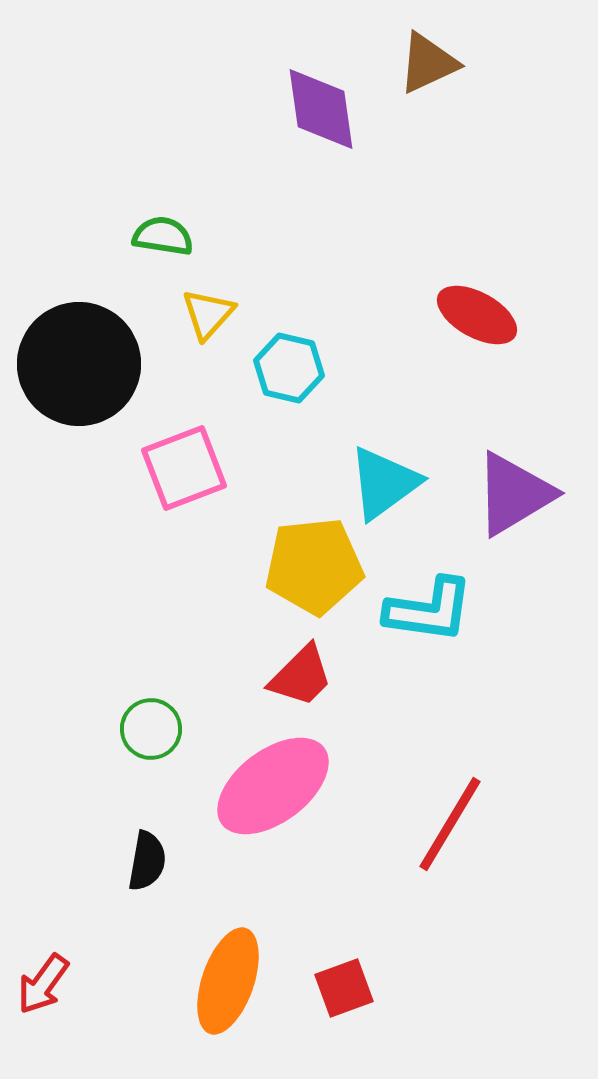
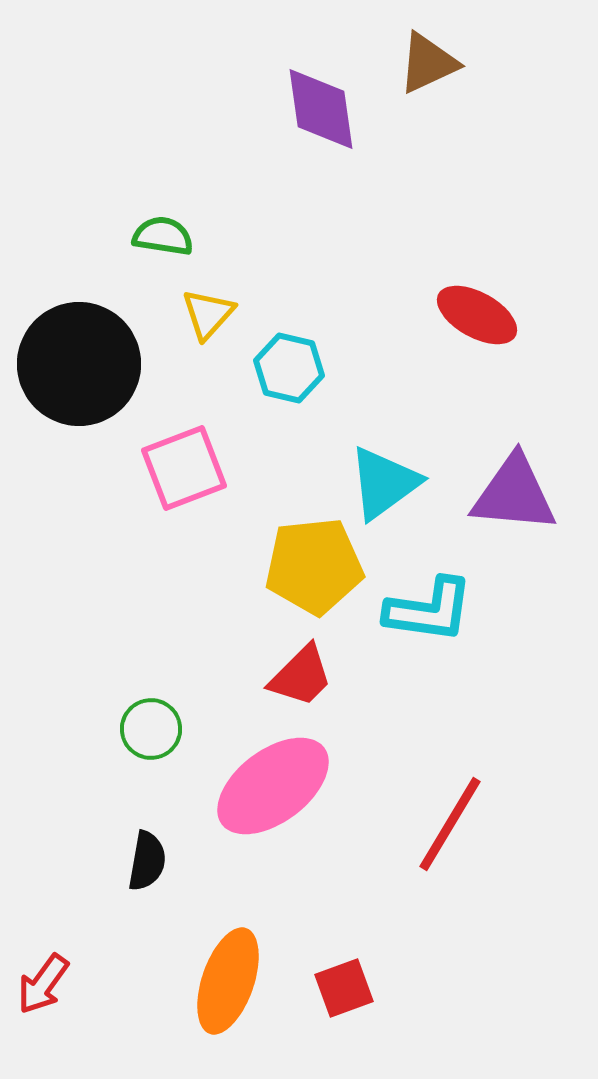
purple triangle: rotated 36 degrees clockwise
